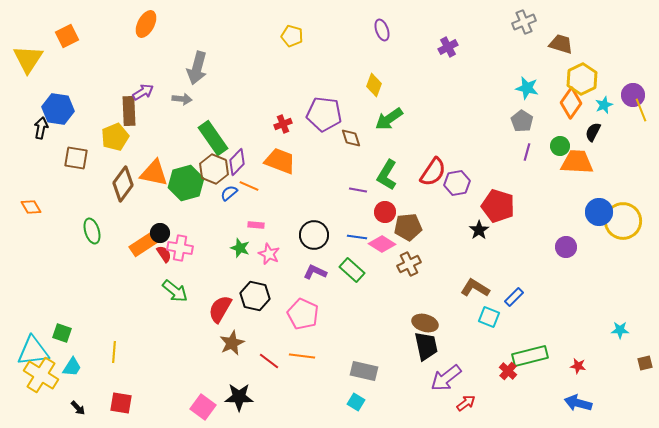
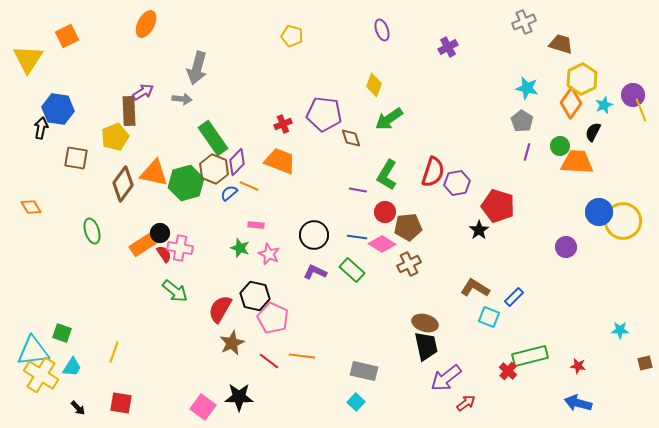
red semicircle at (433, 172): rotated 16 degrees counterclockwise
pink pentagon at (303, 314): moved 30 px left, 4 px down
yellow line at (114, 352): rotated 15 degrees clockwise
cyan square at (356, 402): rotated 12 degrees clockwise
